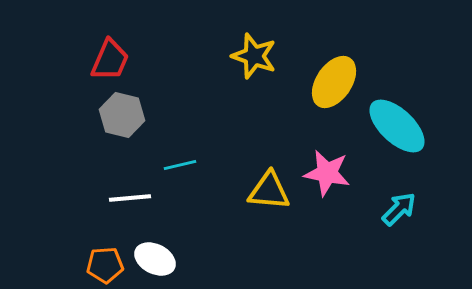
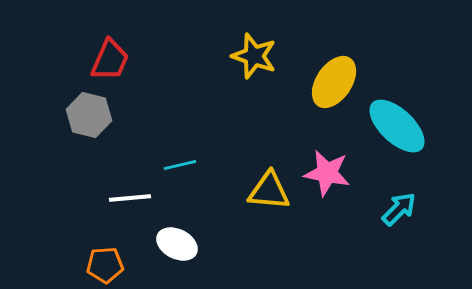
gray hexagon: moved 33 px left
white ellipse: moved 22 px right, 15 px up
